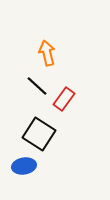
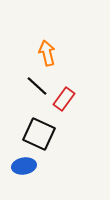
black square: rotated 8 degrees counterclockwise
